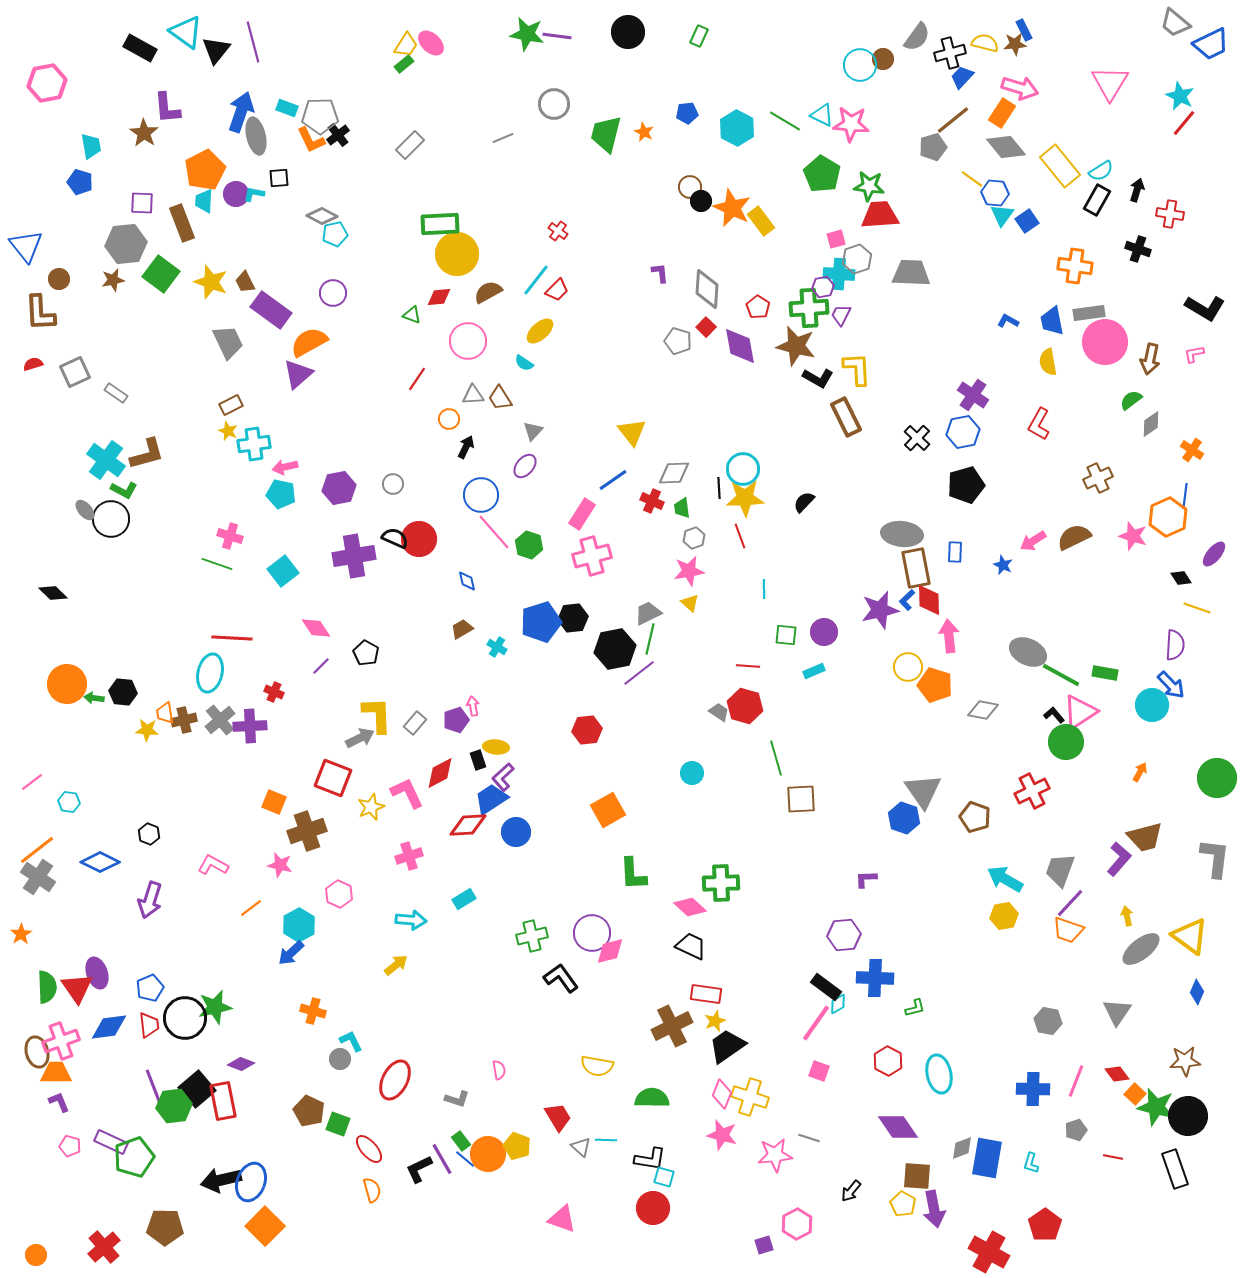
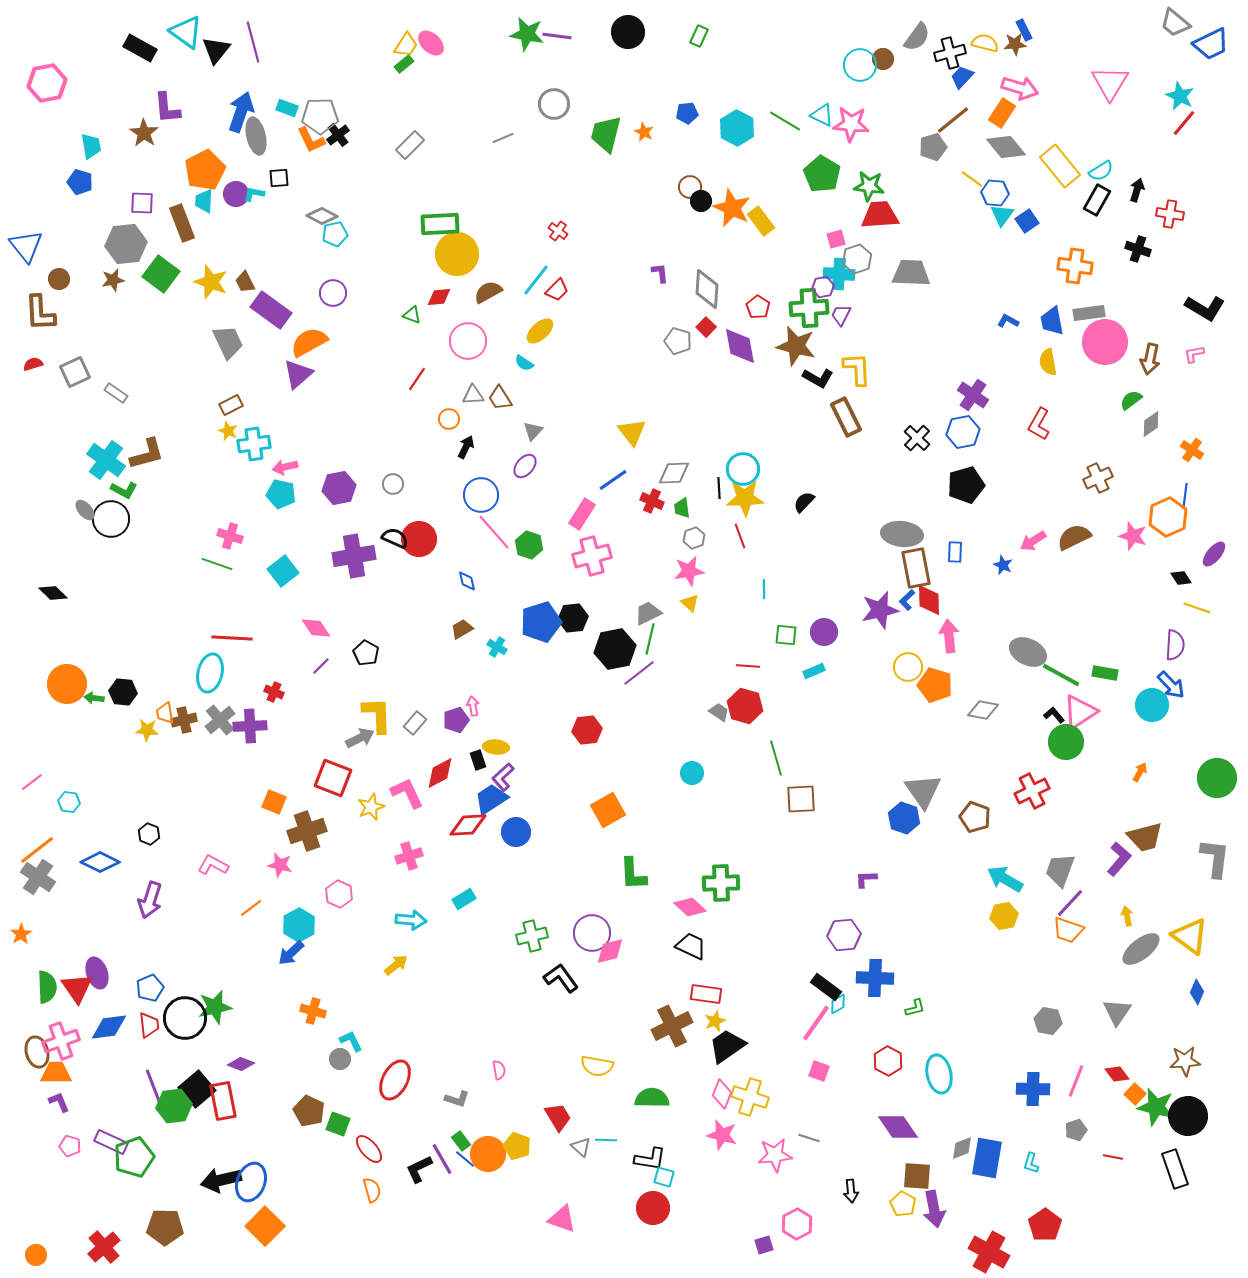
black arrow at (851, 1191): rotated 45 degrees counterclockwise
